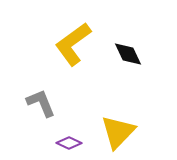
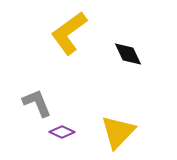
yellow L-shape: moved 4 px left, 11 px up
gray L-shape: moved 4 px left
purple diamond: moved 7 px left, 11 px up
